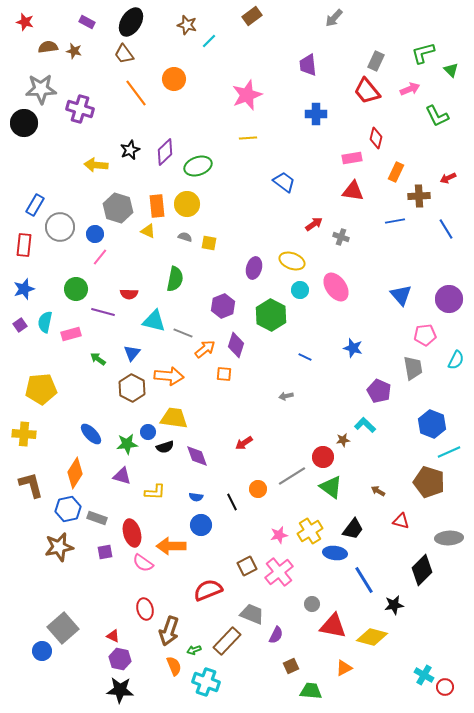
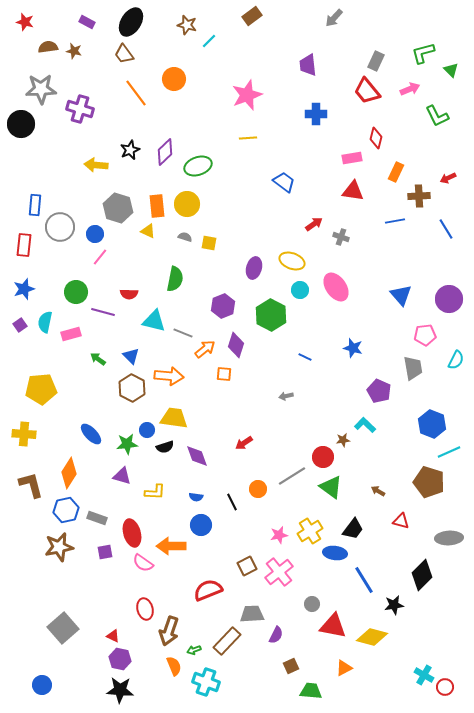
black circle at (24, 123): moved 3 px left, 1 px down
blue rectangle at (35, 205): rotated 25 degrees counterclockwise
green circle at (76, 289): moved 3 px down
blue triangle at (132, 353): moved 1 px left, 3 px down; rotated 24 degrees counterclockwise
blue circle at (148, 432): moved 1 px left, 2 px up
orange diamond at (75, 473): moved 6 px left
blue hexagon at (68, 509): moved 2 px left, 1 px down
black diamond at (422, 570): moved 5 px down
gray trapezoid at (252, 614): rotated 25 degrees counterclockwise
blue circle at (42, 651): moved 34 px down
